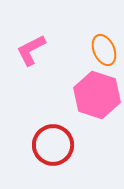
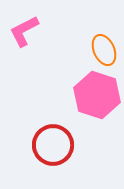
pink L-shape: moved 7 px left, 19 px up
